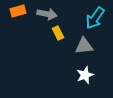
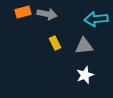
orange rectangle: moved 5 px right, 1 px down
cyan arrow: moved 1 px right, 1 px down; rotated 50 degrees clockwise
yellow rectangle: moved 3 px left, 10 px down
